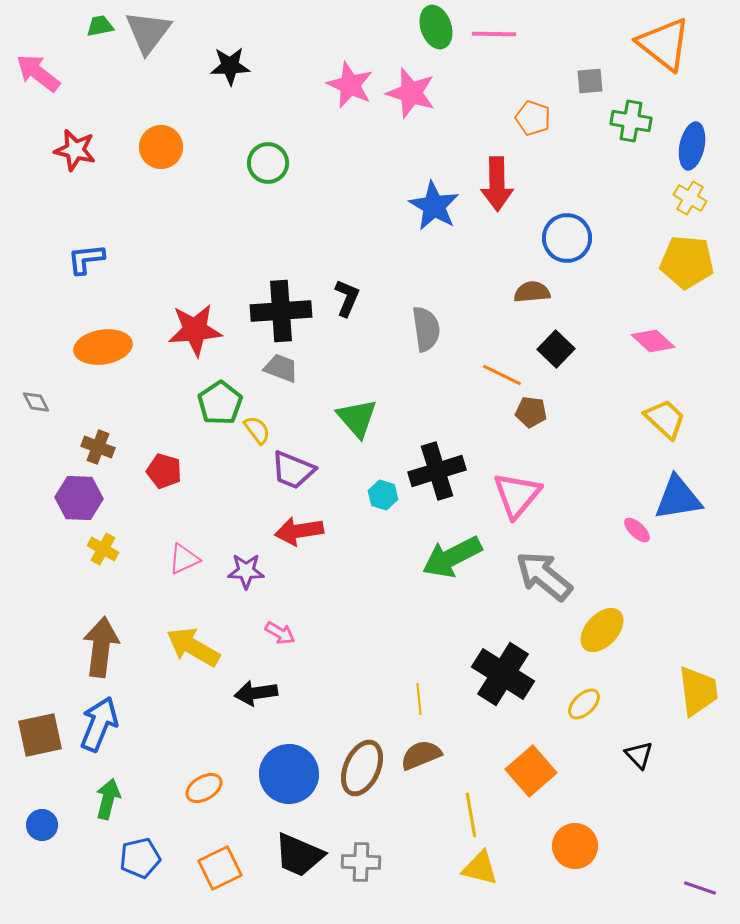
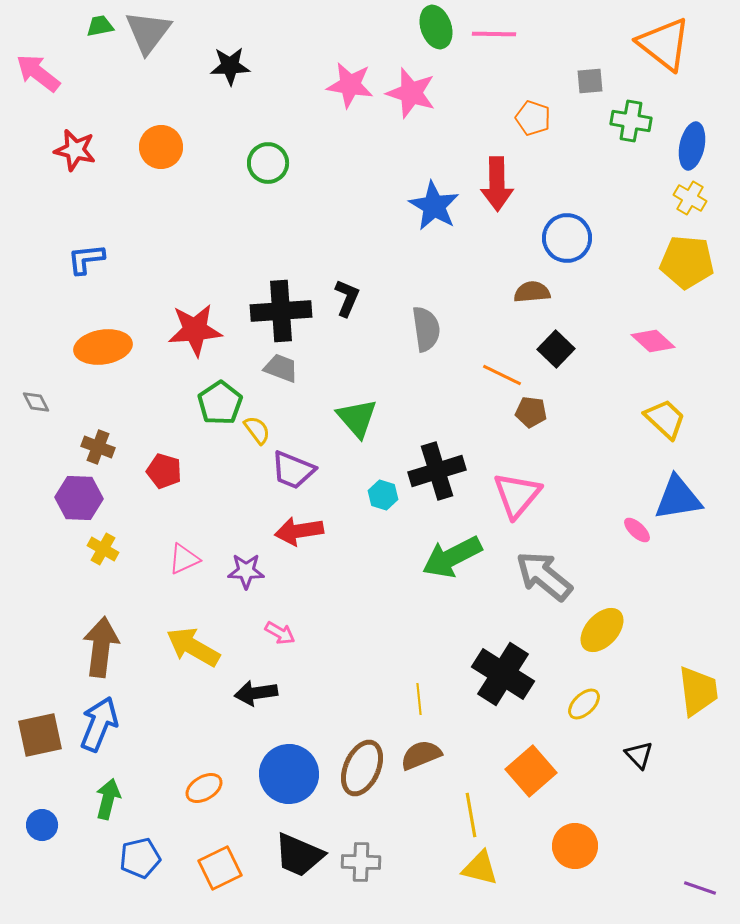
pink star at (350, 85): rotated 15 degrees counterclockwise
